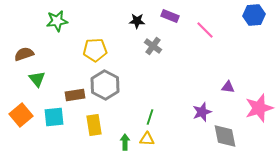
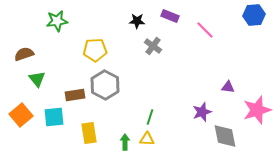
pink star: moved 2 px left, 2 px down
yellow rectangle: moved 5 px left, 8 px down
